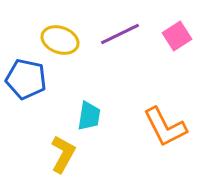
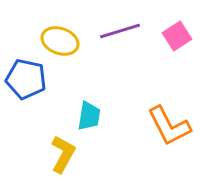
purple line: moved 3 px up; rotated 9 degrees clockwise
yellow ellipse: moved 1 px down
orange L-shape: moved 4 px right, 1 px up
